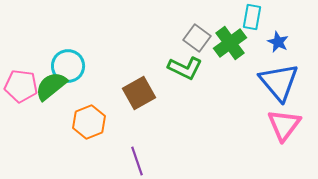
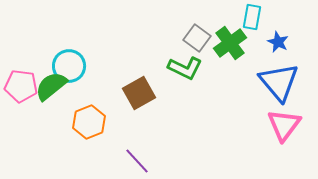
cyan circle: moved 1 px right
purple line: rotated 24 degrees counterclockwise
